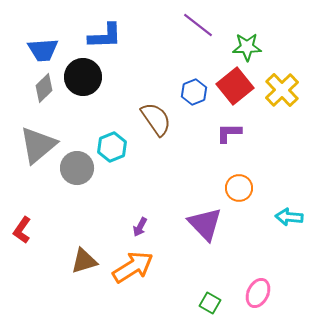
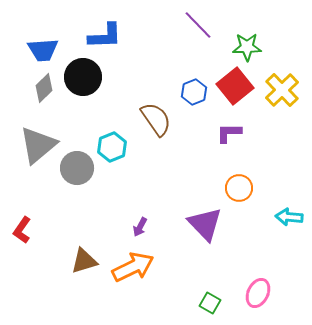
purple line: rotated 8 degrees clockwise
orange arrow: rotated 6 degrees clockwise
